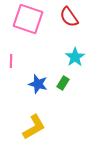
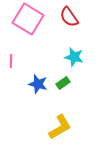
pink square: rotated 12 degrees clockwise
cyan star: moved 1 px left; rotated 24 degrees counterclockwise
green rectangle: rotated 24 degrees clockwise
yellow L-shape: moved 26 px right
